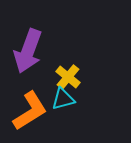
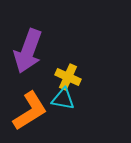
yellow cross: rotated 15 degrees counterclockwise
cyan triangle: rotated 25 degrees clockwise
